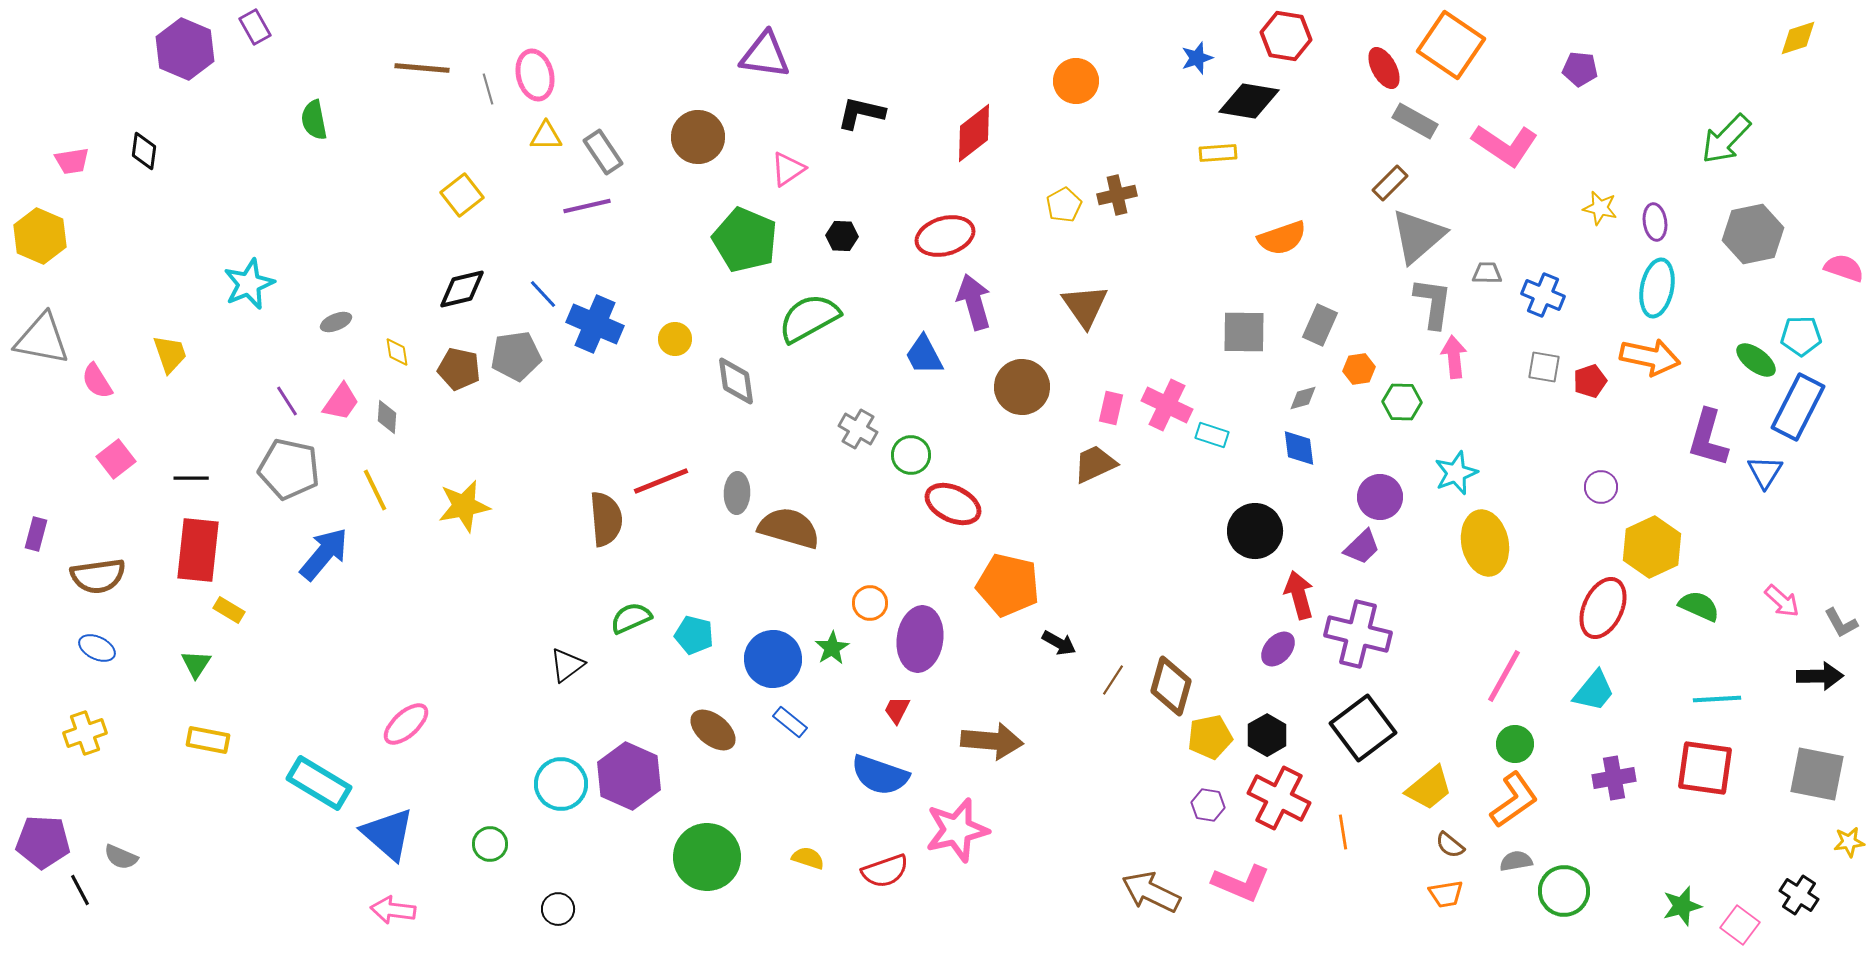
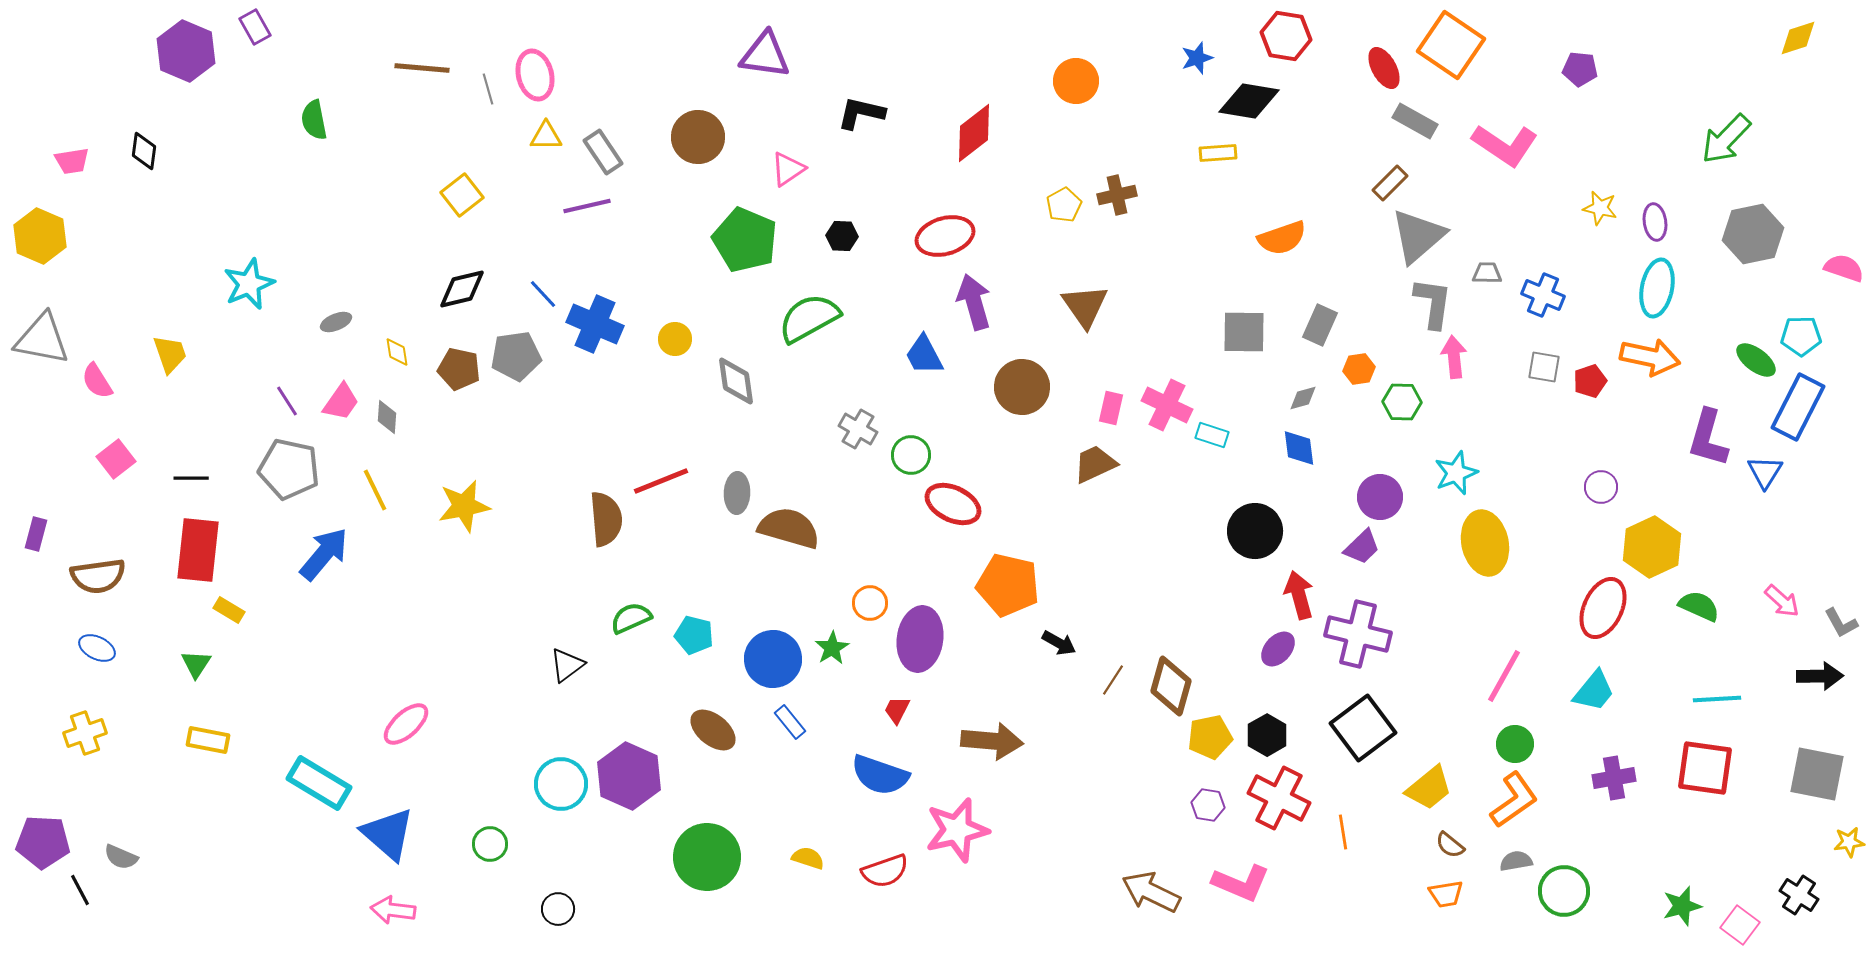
purple hexagon at (185, 49): moved 1 px right, 2 px down
blue rectangle at (790, 722): rotated 12 degrees clockwise
